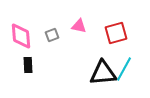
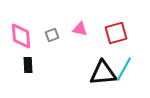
pink triangle: moved 1 px right, 3 px down
